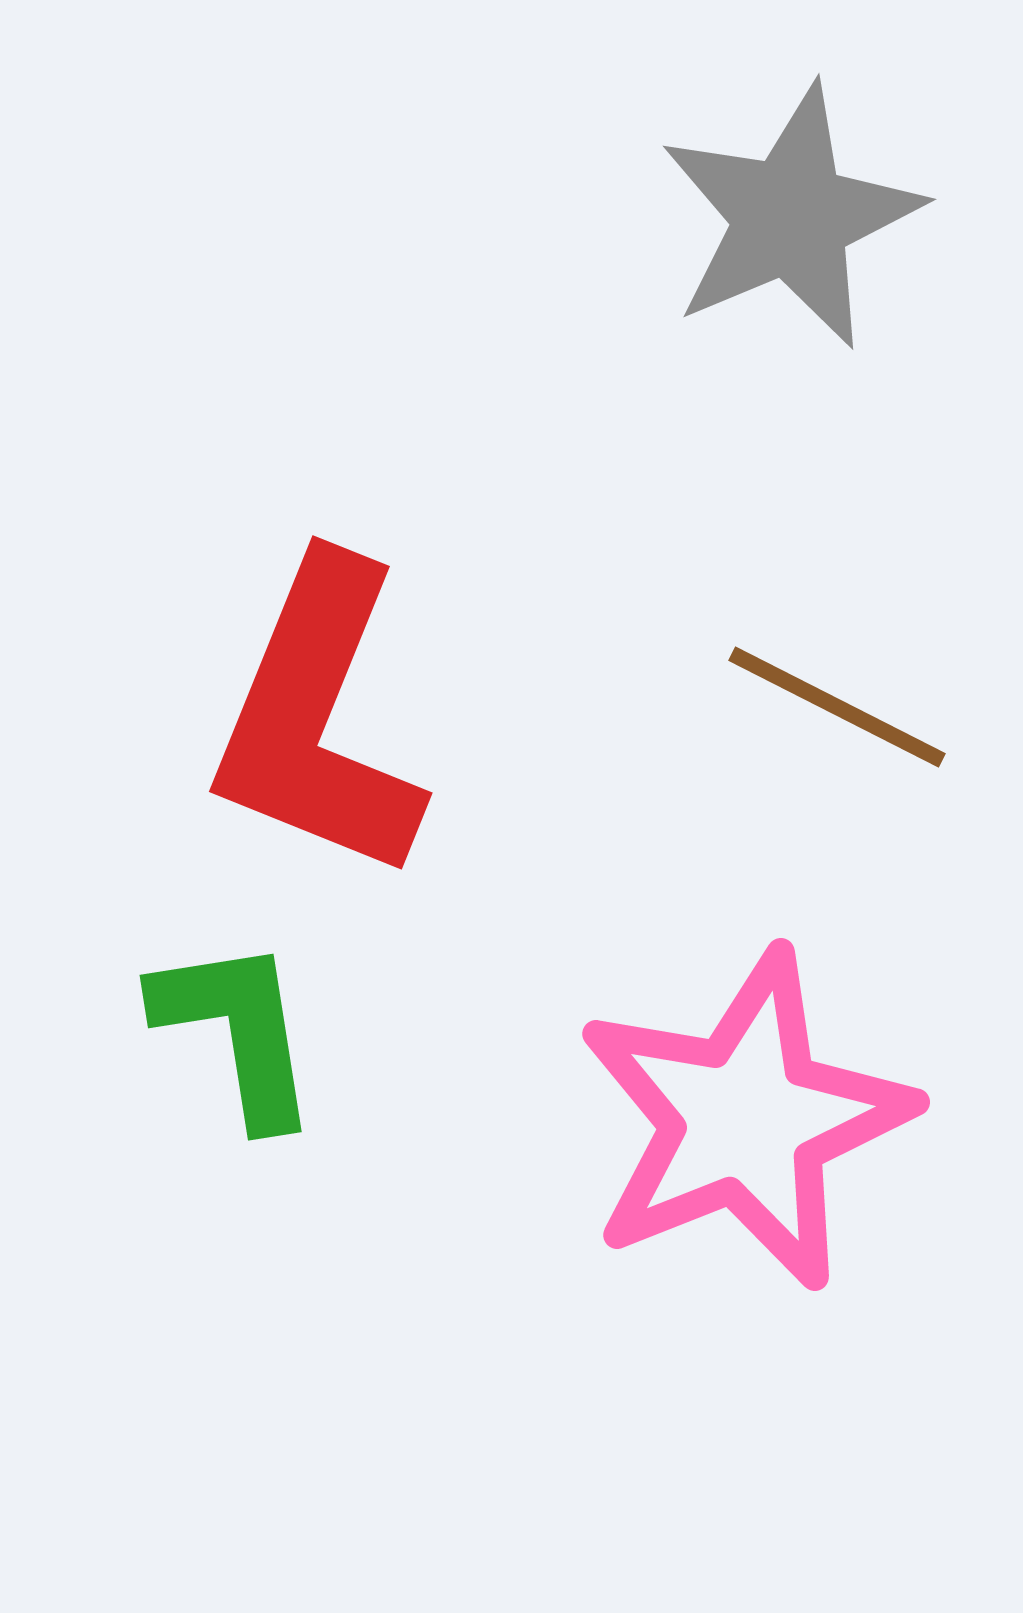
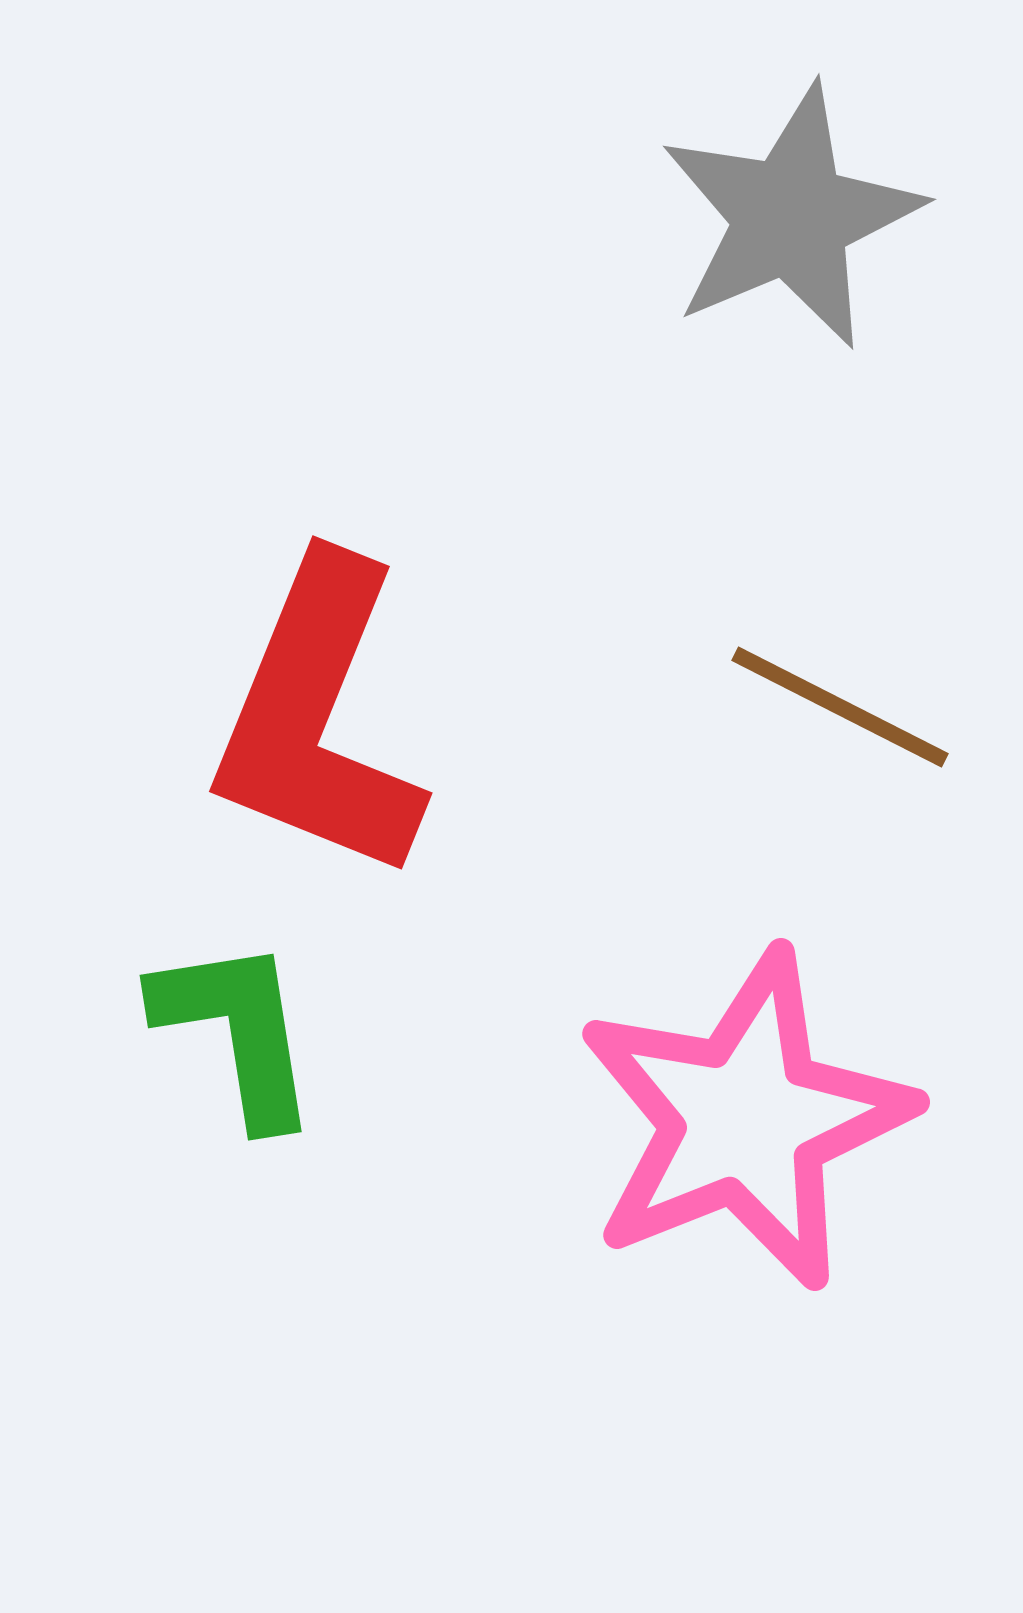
brown line: moved 3 px right
